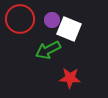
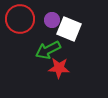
red star: moved 11 px left, 10 px up
